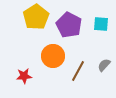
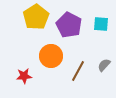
orange circle: moved 2 px left
